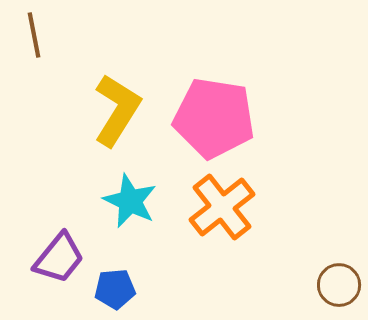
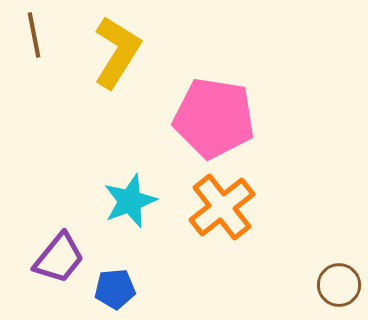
yellow L-shape: moved 58 px up
cyan star: rotated 26 degrees clockwise
